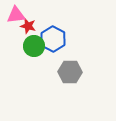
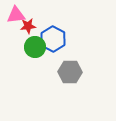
red star: rotated 21 degrees counterclockwise
green circle: moved 1 px right, 1 px down
